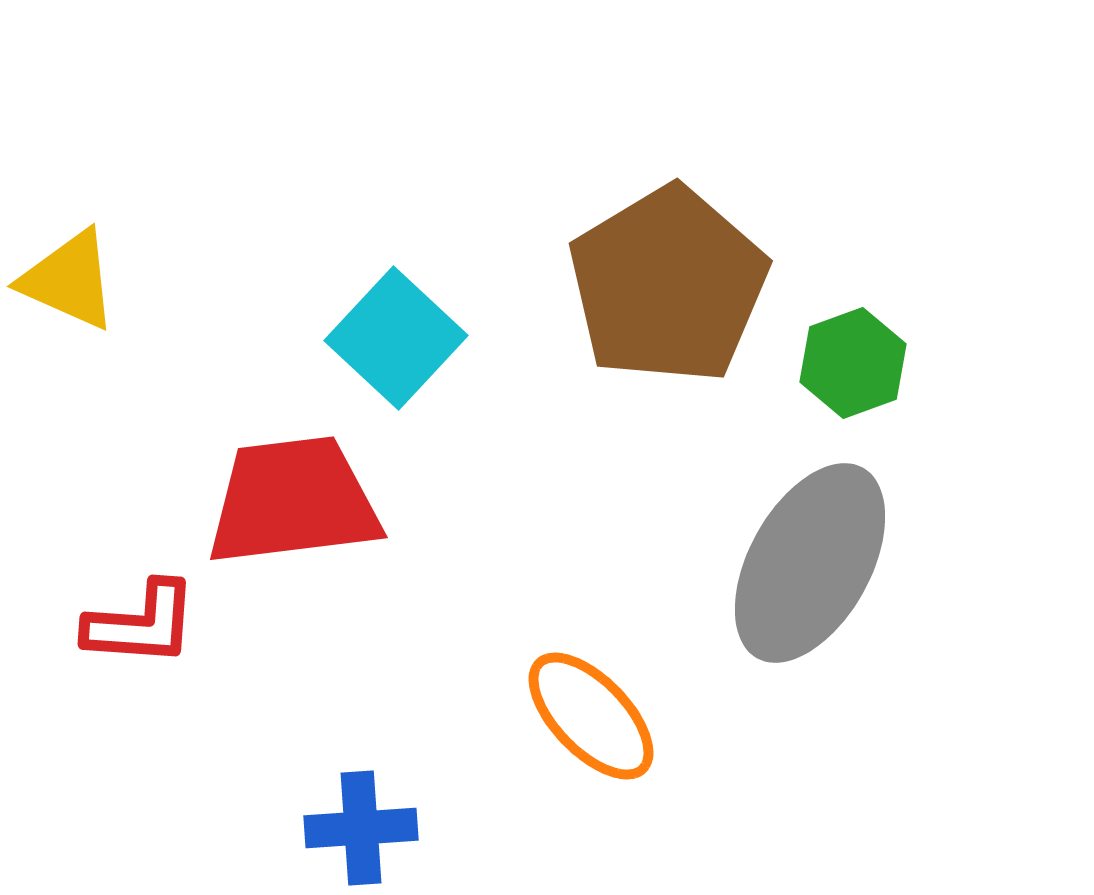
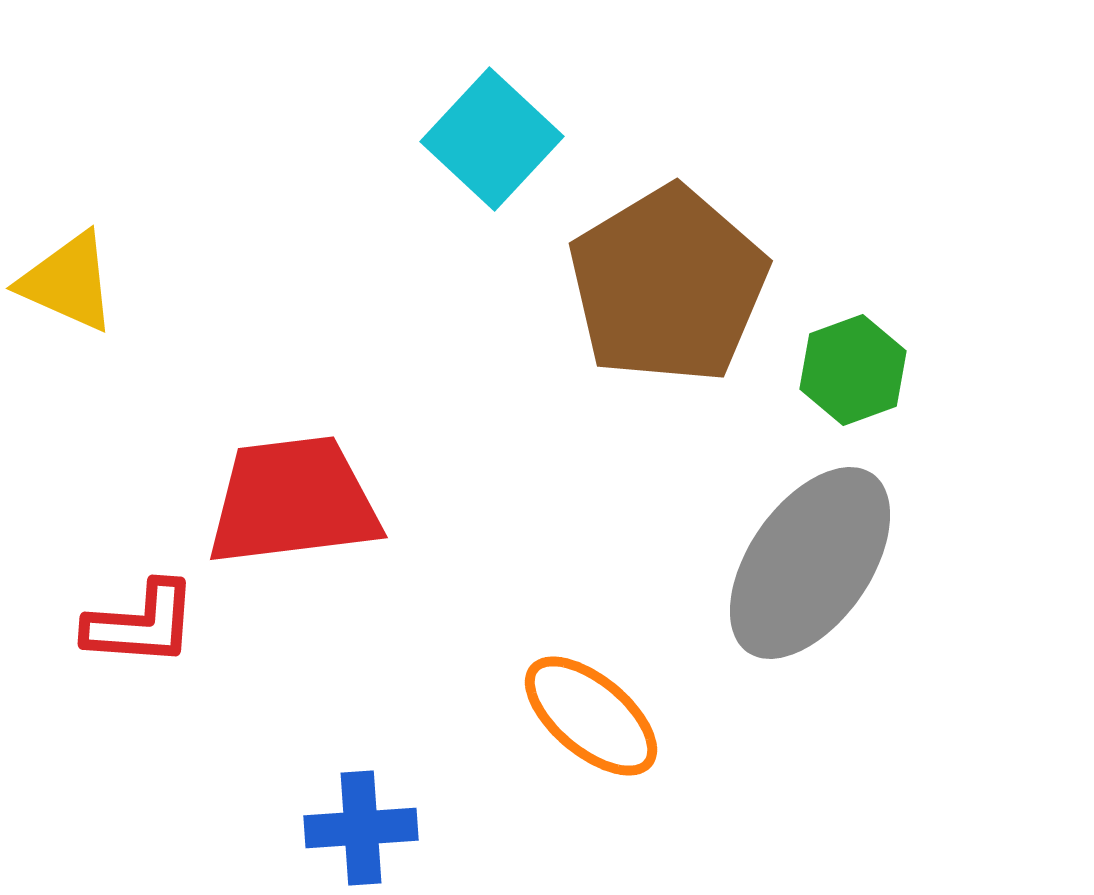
yellow triangle: moved 1 px left, 2 px down
cyan square: moved 96 px right, 199 px up
green hexagon: moved 7 px down
gray ellipse: rotated 6 degrees clockwise
orange ellipse: rotated 6 degrees counterclockwise
